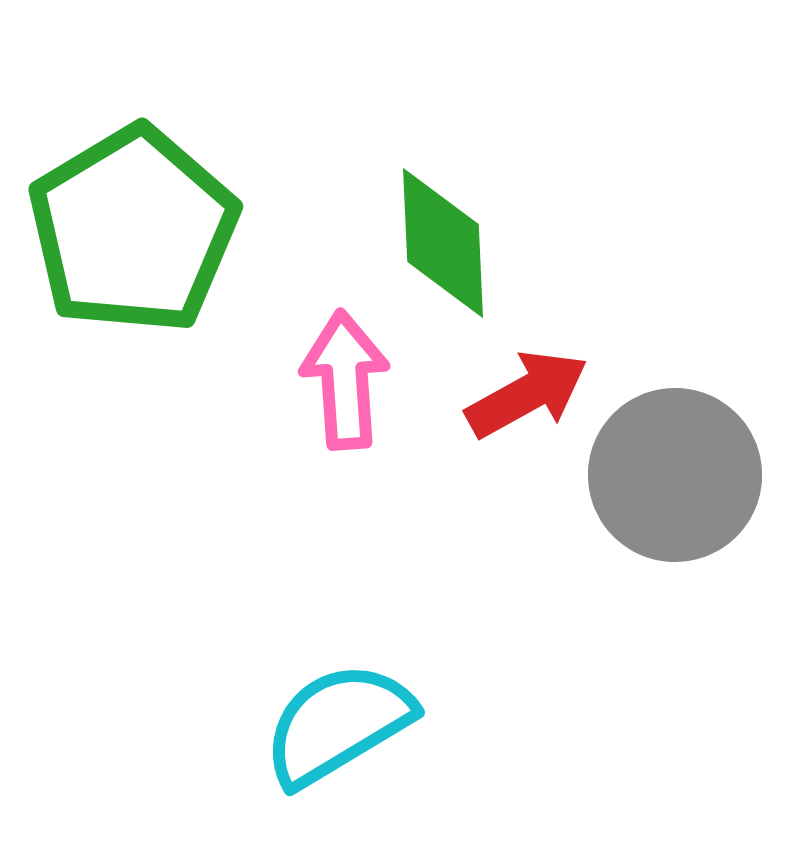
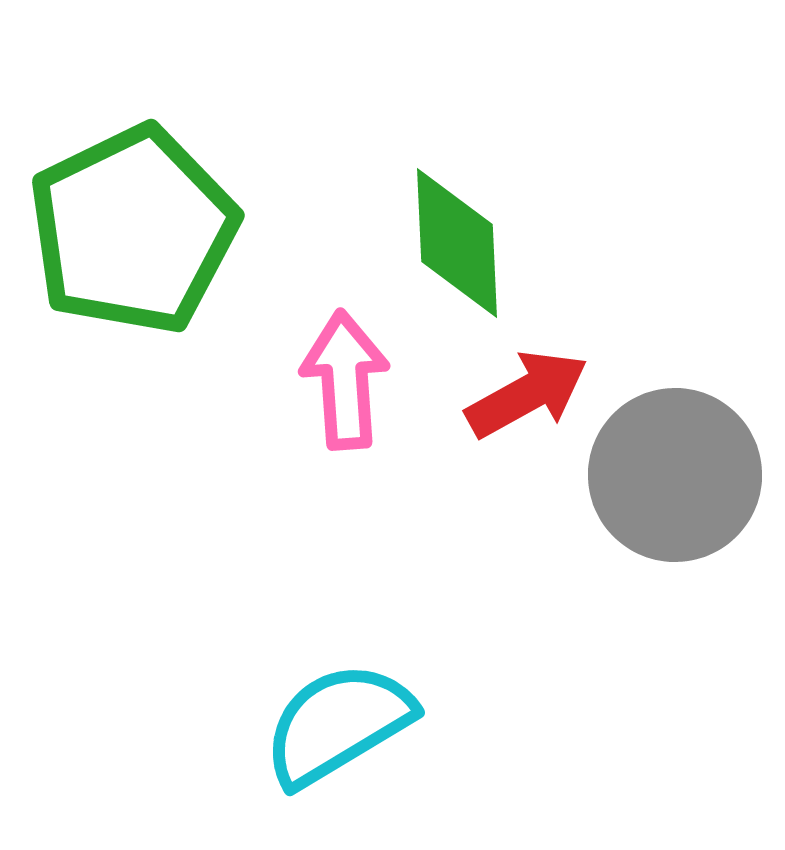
green pentagon: rotated 5 degrees clockwise
green diamond: moved 14 px right
